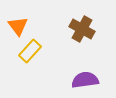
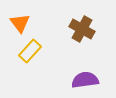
orange triangle: moved 2 px right, 3 px up
